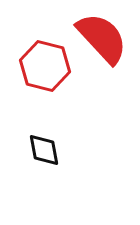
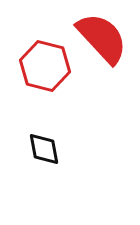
black diamond: moved 1 px up
